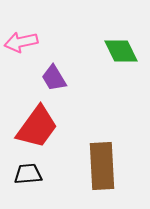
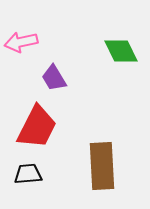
red trapezoid: rotated 9 degrees counterclockwise
